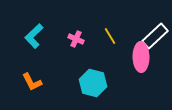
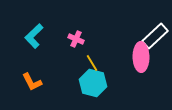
yellow line: moved 18 px left, 27 px down
